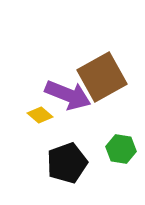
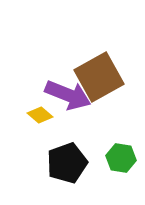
brown square: moved 3 px left
green hexagon: moved 9 px down
